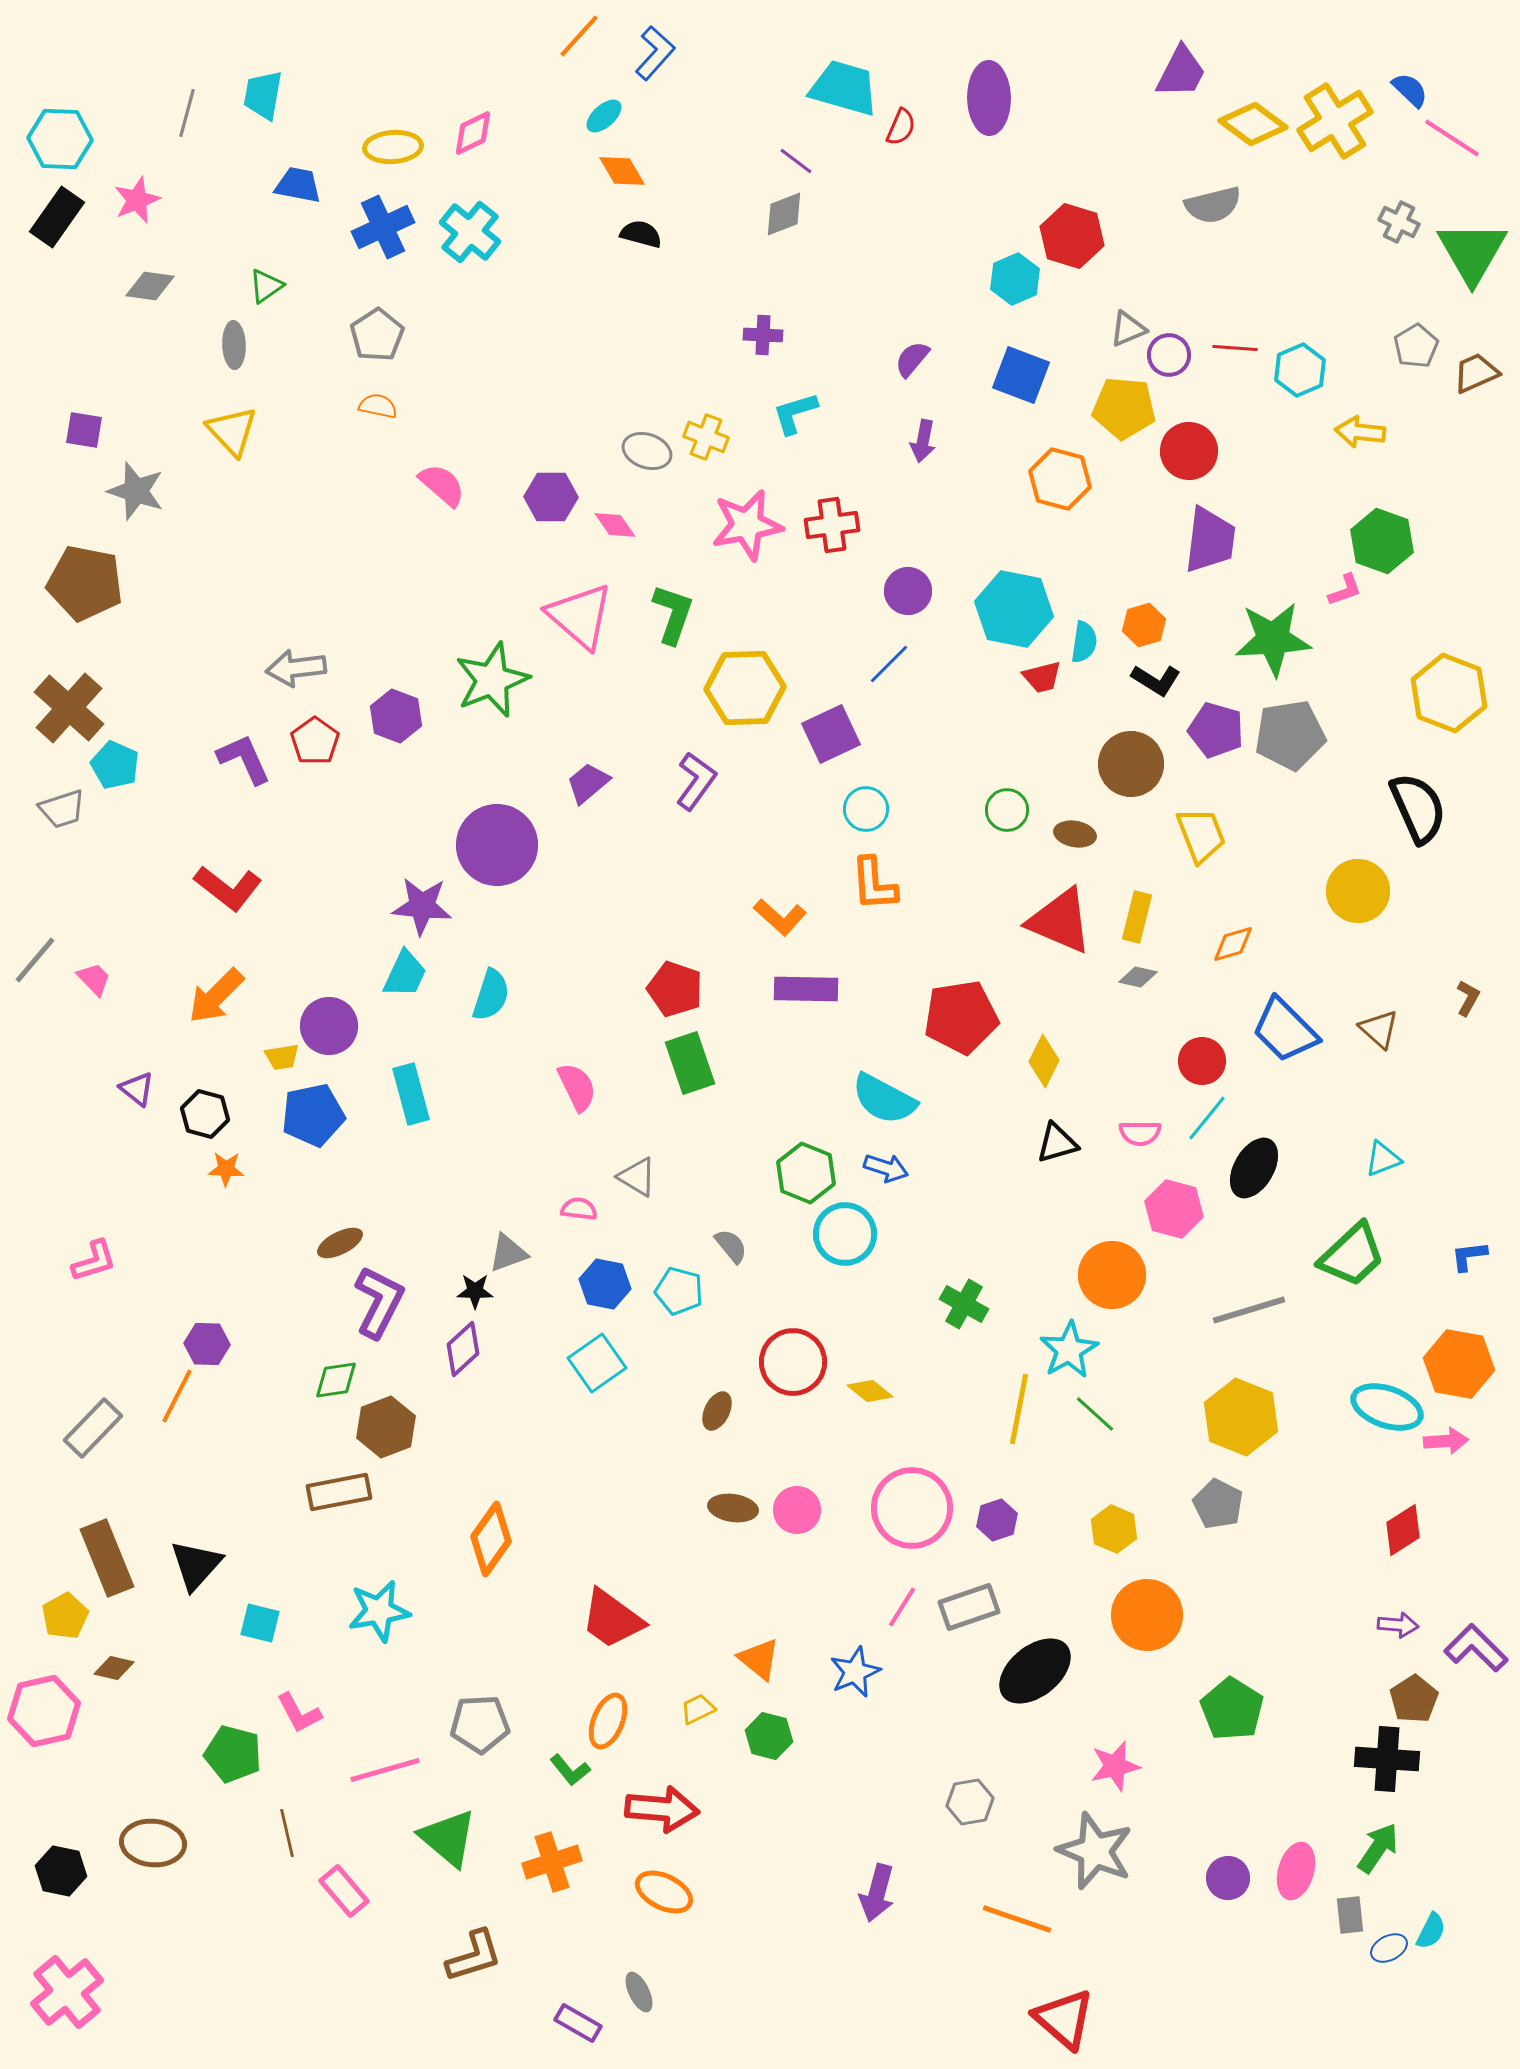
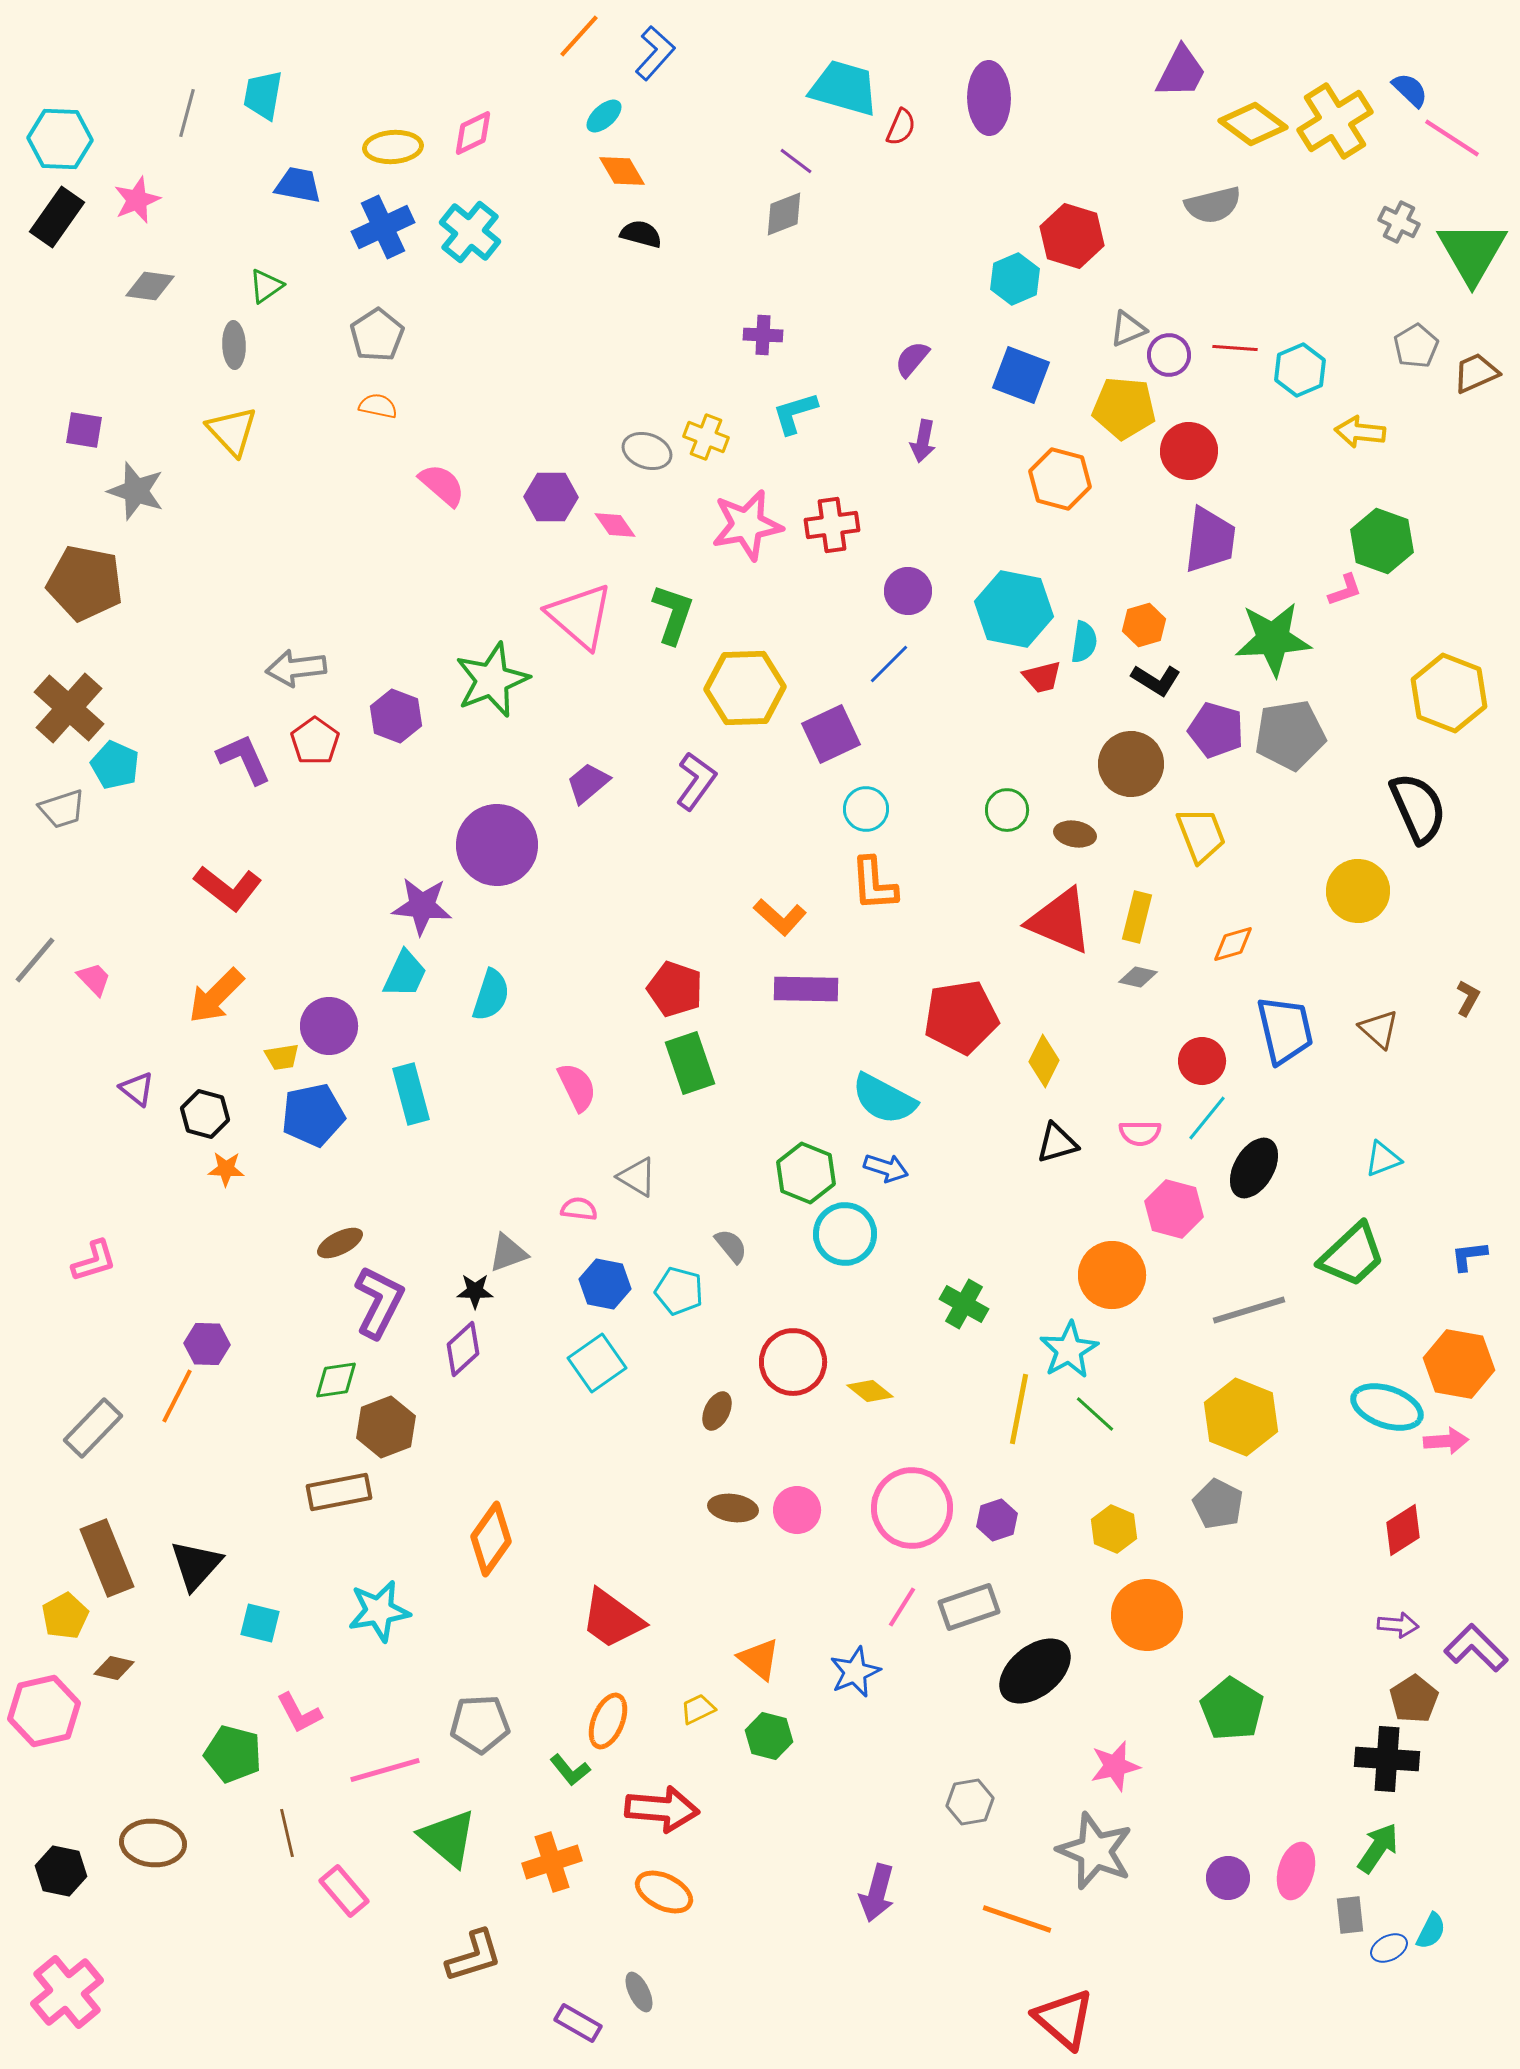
blue trapezoid at (1285, 1030): rotated 148 degrees counterclockwise
